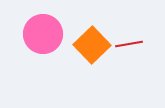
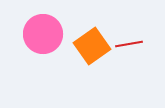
orange square: moved 1 px down; rotated 9 degrees clockwise
